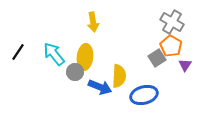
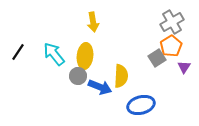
gray cross: rotated 30 degrees clockwise
orange pentagon: rotated 10 degrees clockwise
yellow ellipse: moved 1 px up
purple triangle: moved 1 px left, 2 px down
gray circle: moved 3 px right, 4 px down
yellow semicircle: moved 2 px right
blue ellipse: moved 3 px left, 10 px down
